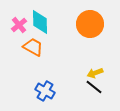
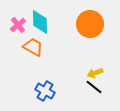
pink cross: moved 1 px left
